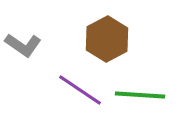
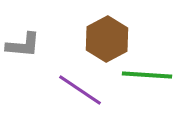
gray L-shape: rotated 30 degrees counterclockwise
green line: moved 7 px right, 20 px up
